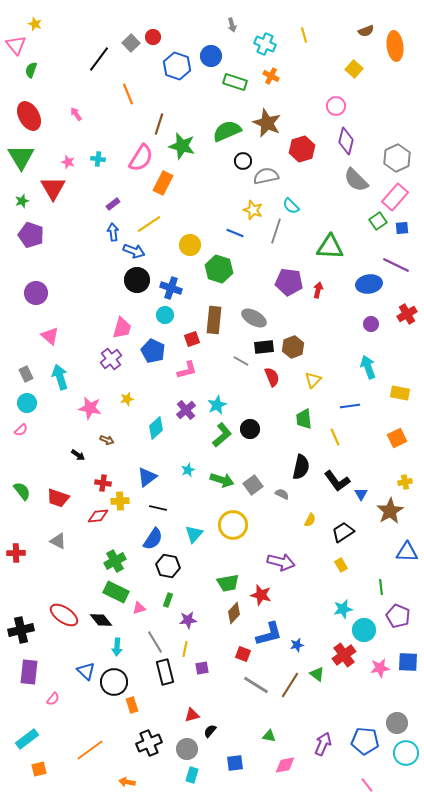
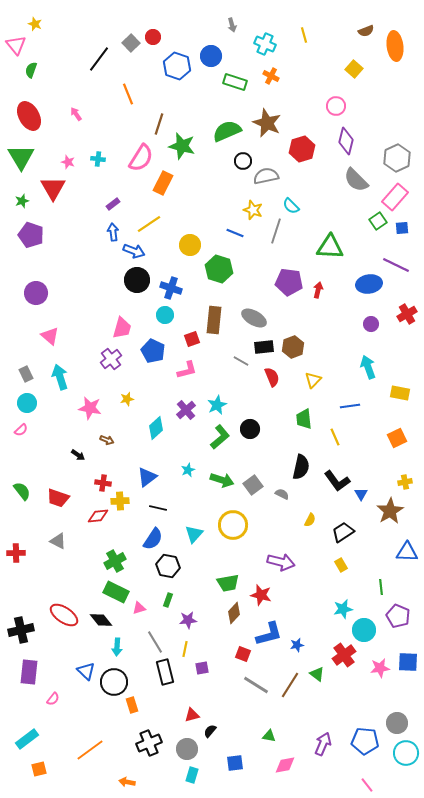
green L-shape at (222, 435): moved 2 px left, 2 px down
